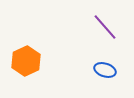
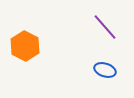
orange hexagon: moved 1 px left, 15 px up; rotated 8 degrees counterclockwise
